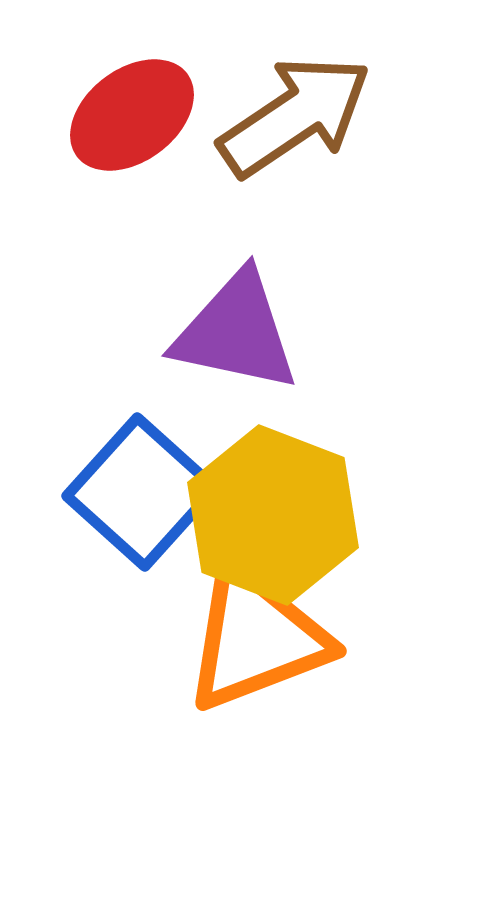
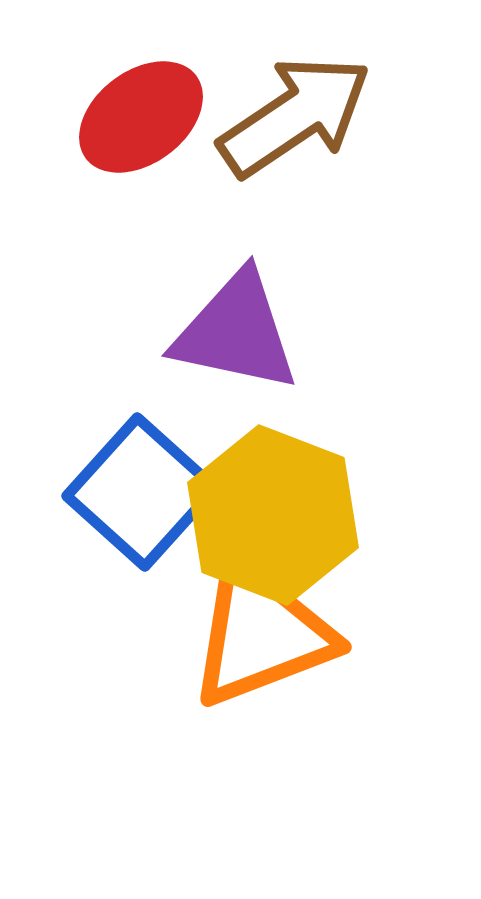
red ellipse: moved 9 px right, 2 px down
orange triangle: moved 5 px right, 4 px up
